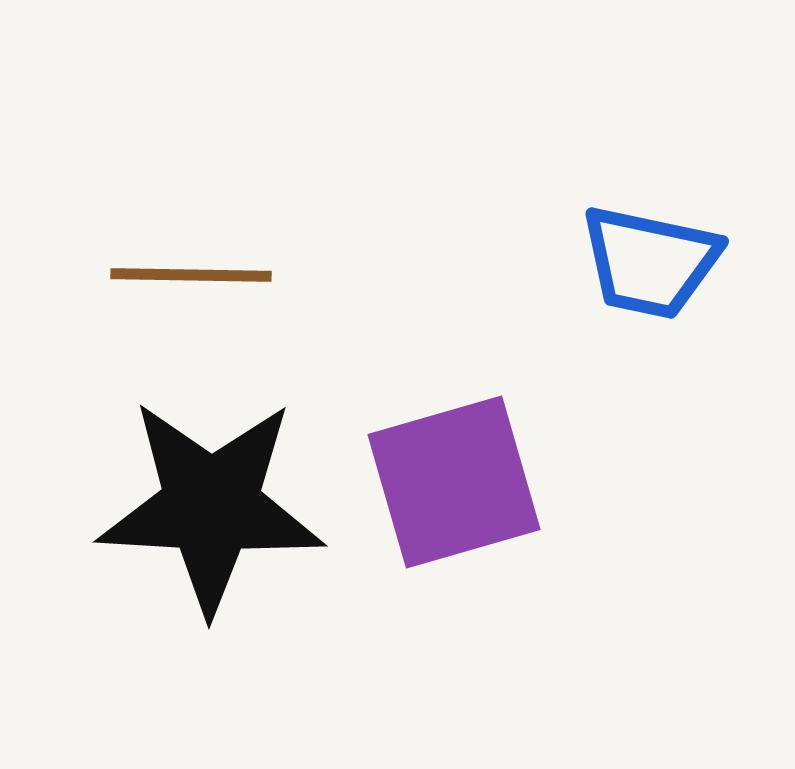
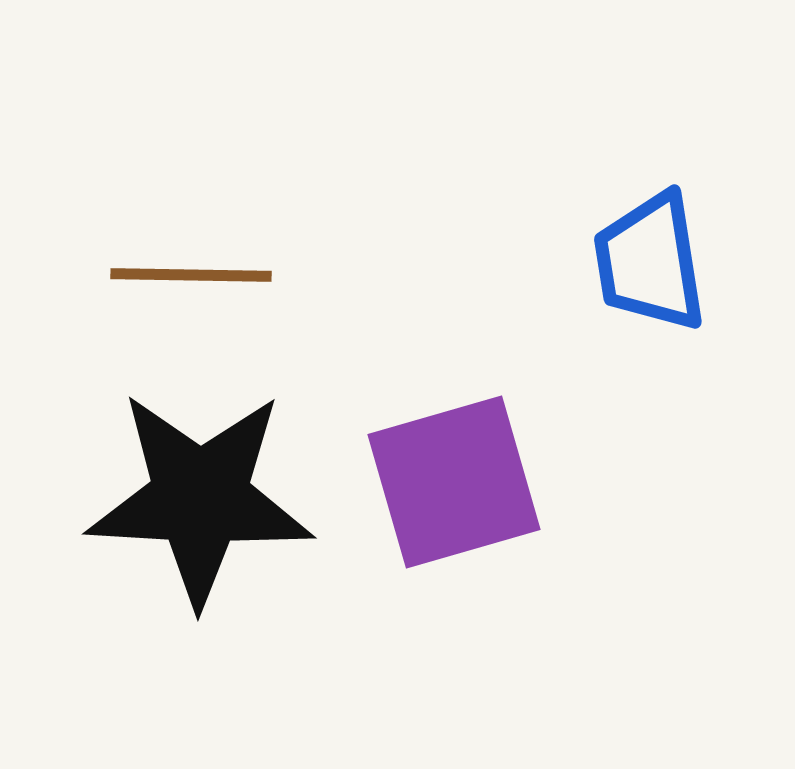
blue trapezoid: rotated 69 degrees clockwise
black star: moved 11 px left, 8 px up
